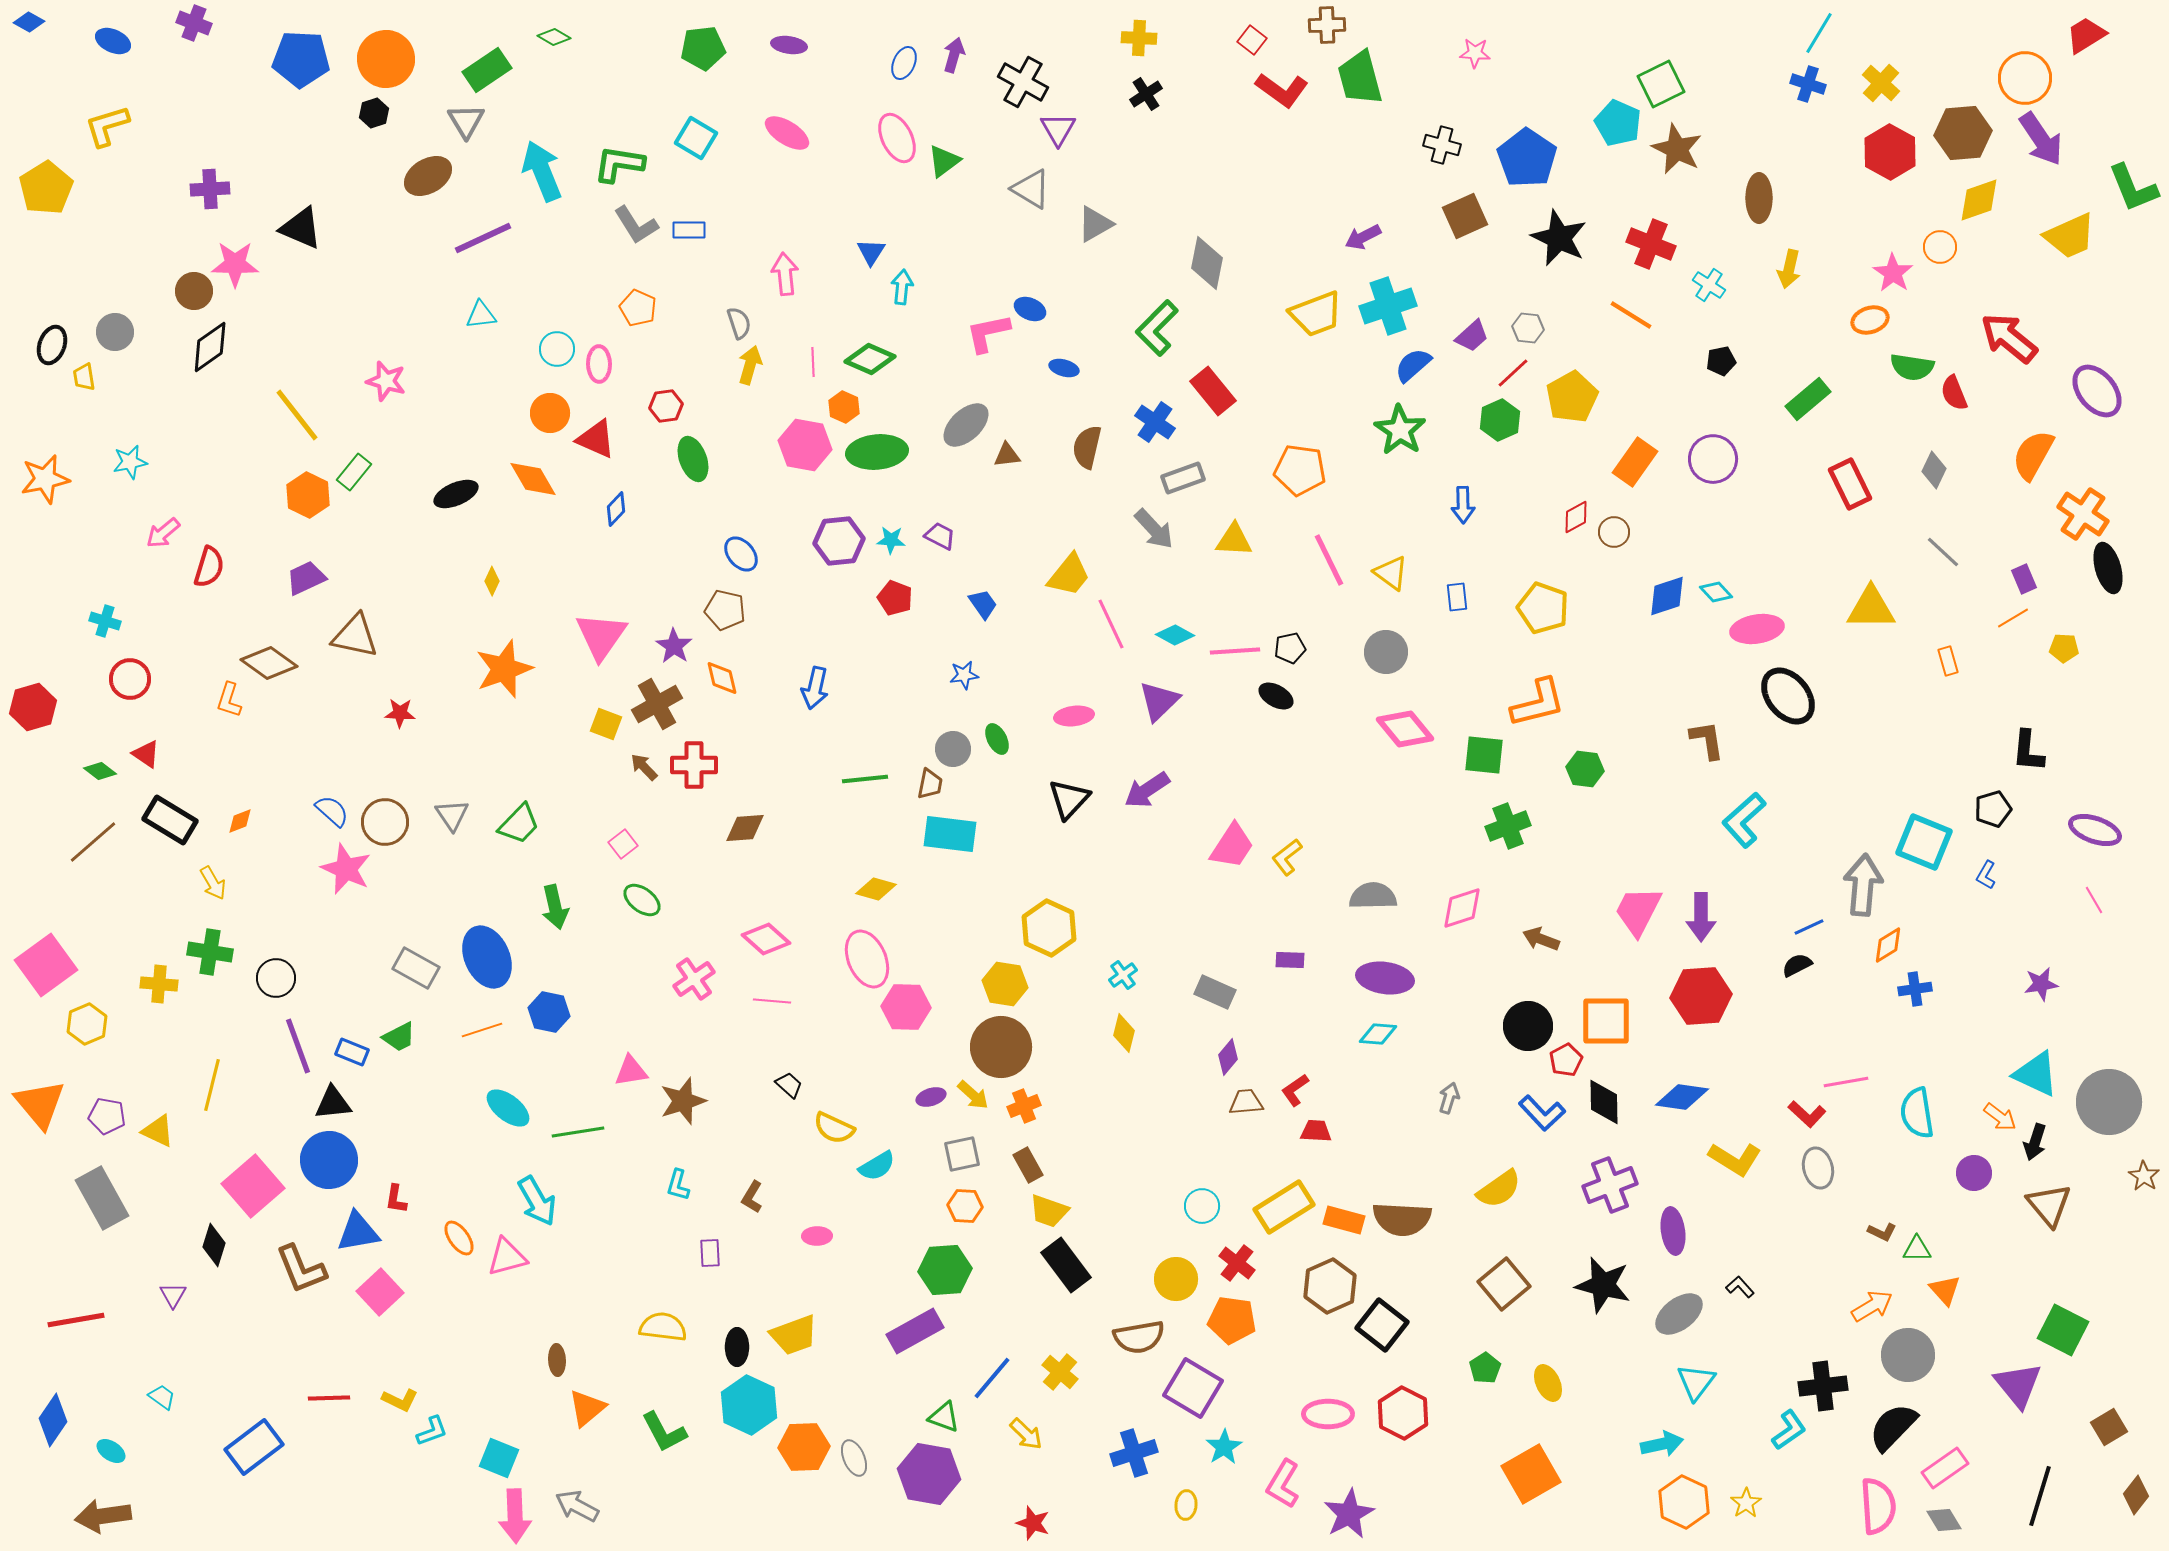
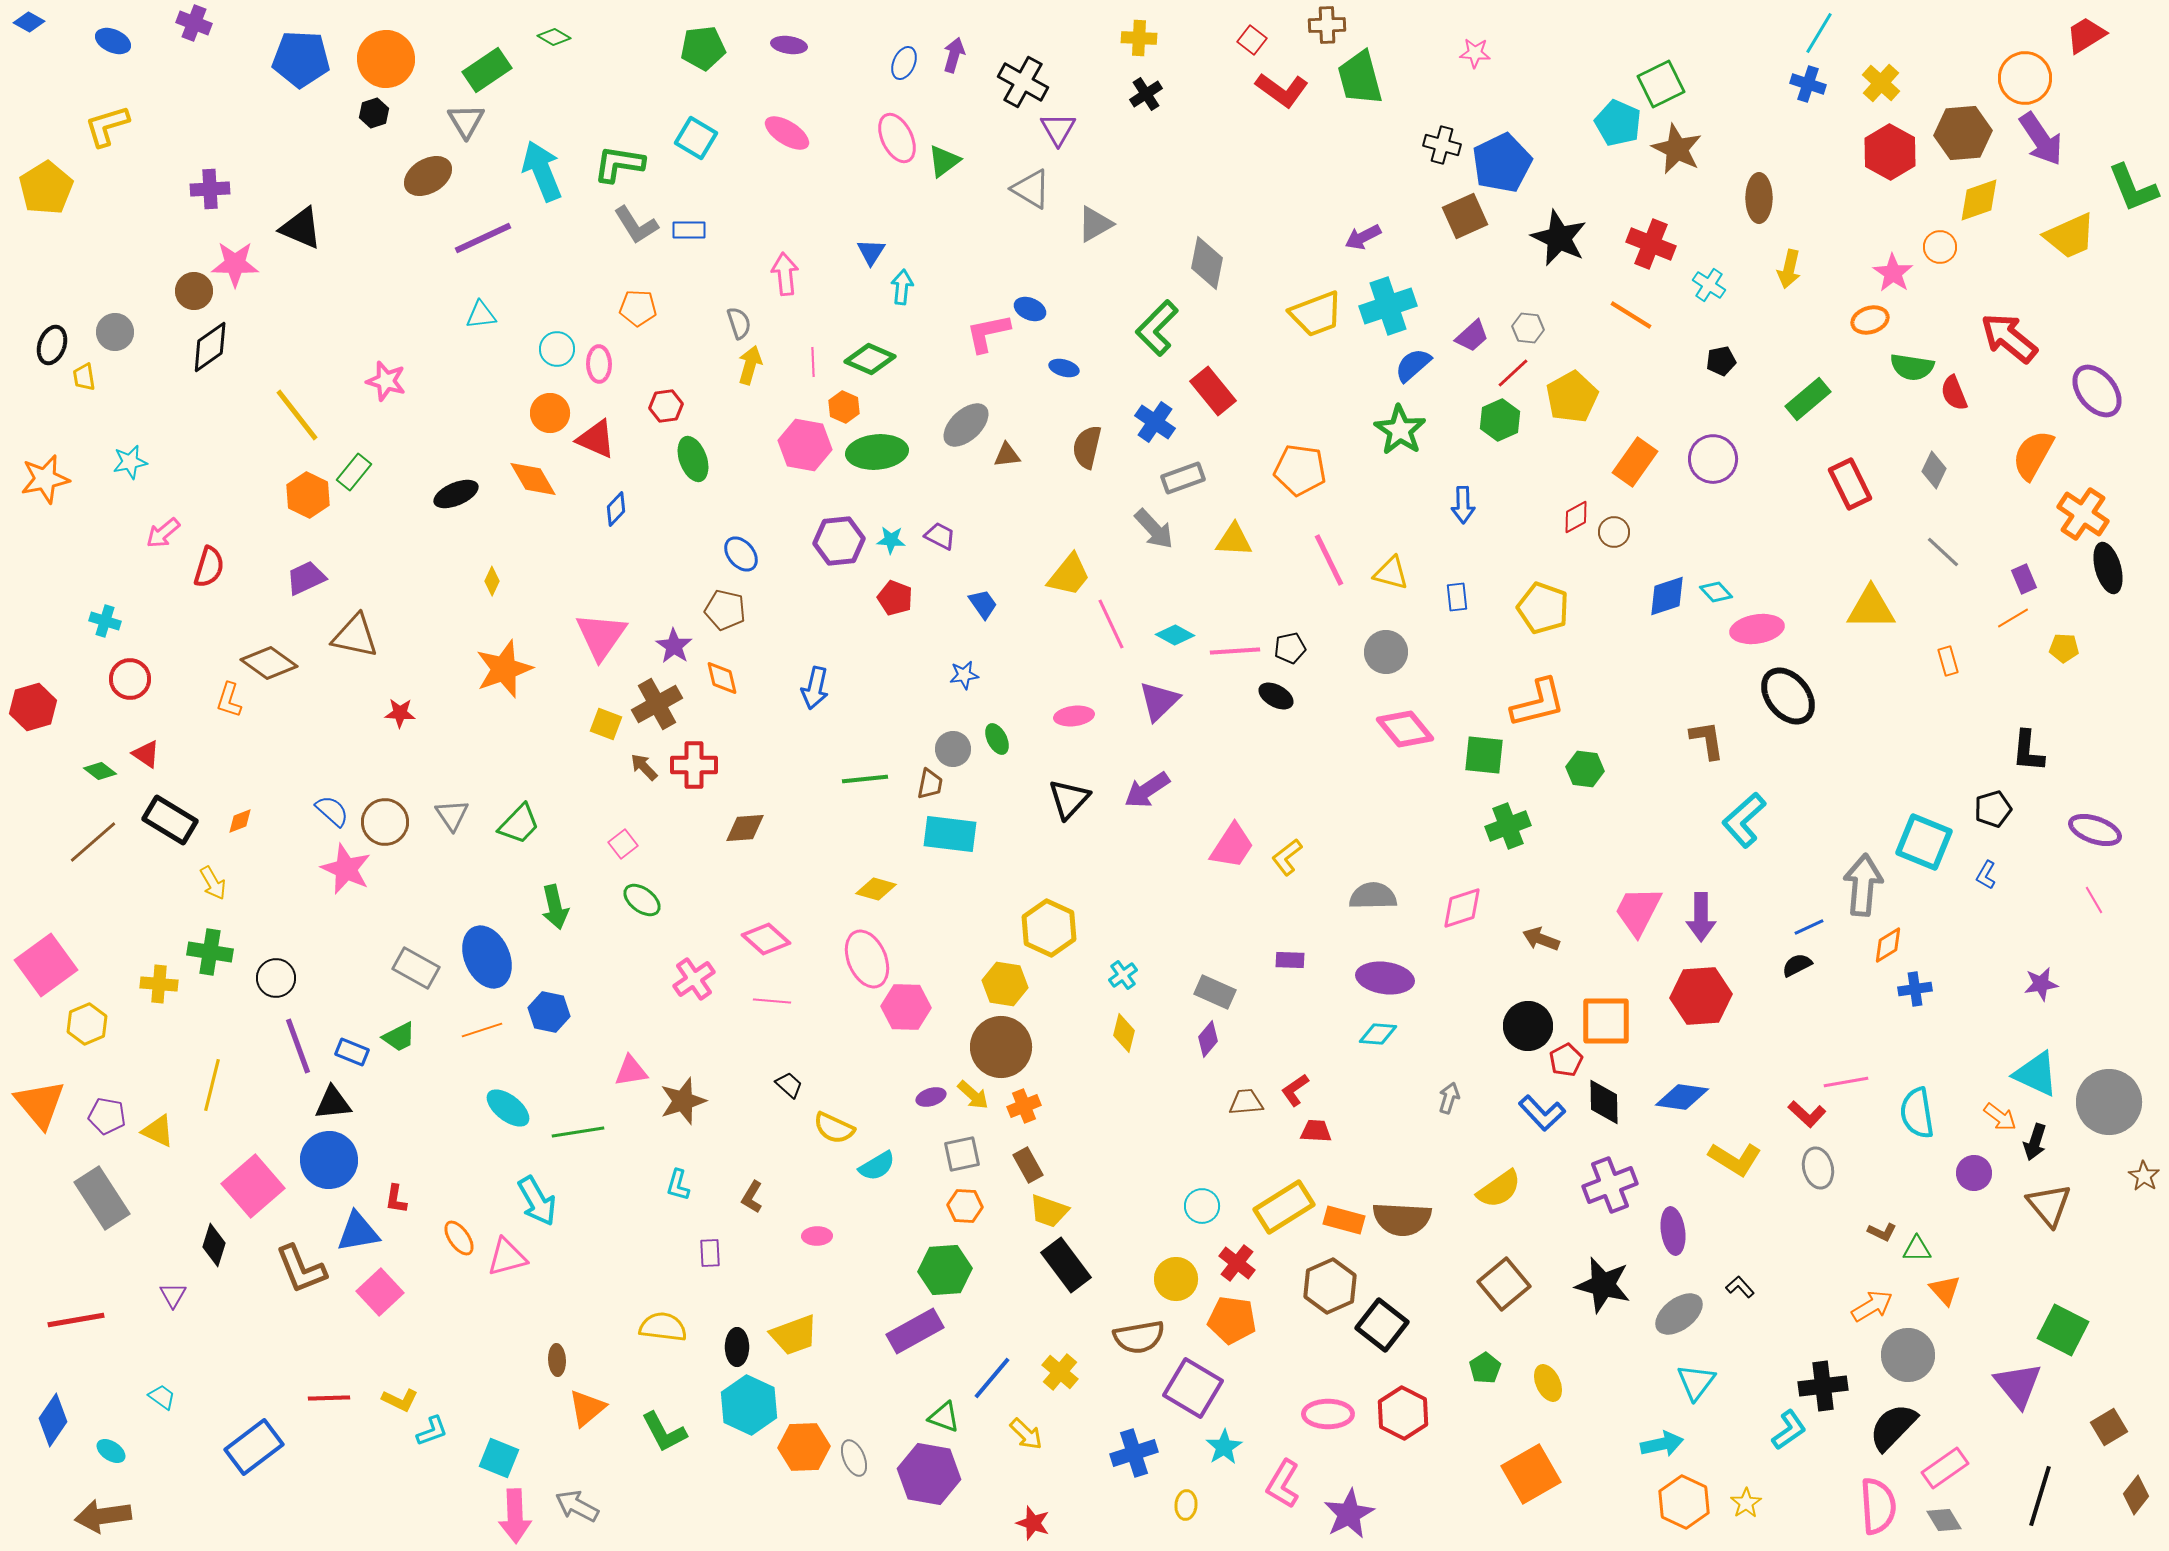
blue pentagon at (1527, 158): moved 25 px left, 5 px down; rotated 12 degrees clockwise
orange pentagon at (638, 308): rotated 21 degrees counterclockwise
yellow triangle at (1391, 573): rotated 21 degrees counterclockwise
purple diamond at (1228, 1057): moved 20 px left, 18 px up
gray rectangle at (102, 1198): rotated 4 degrees counterclockwise
